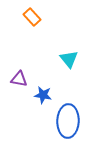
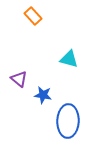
orange rectangle: moved 1 px right, 1 px up
cyan triangle: rotated 36 degrees counterclockwise
purple triangle: rotated 30 degrees clockwise
